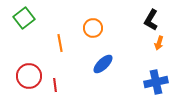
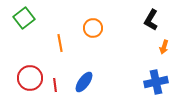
orange arrow: moved 5 px right, 4 px down
blue ellipse: moved 19 px left, 18 px down; rotated 10 degrees counterclockwise
red circle: moved 1 px right, 2 px down
